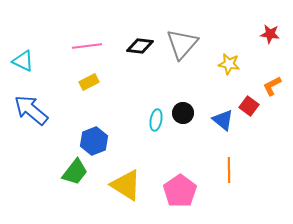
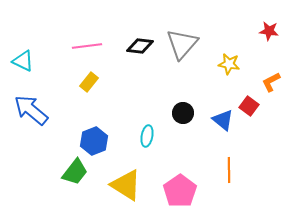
red star: moved 1 px left, 3 px up
yellow rectangle: rotated 24 degrees counterclockwise
orange L-shape: moved 1 px left, 4 px up
cyan ellipse: moved 9 px left, 16 px down
